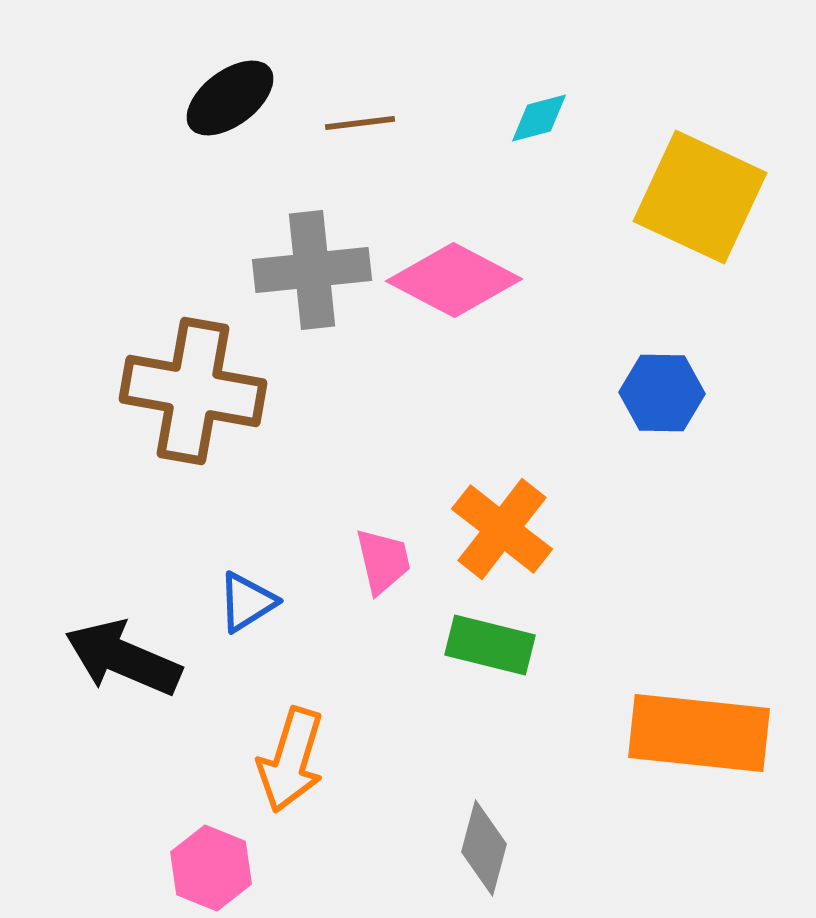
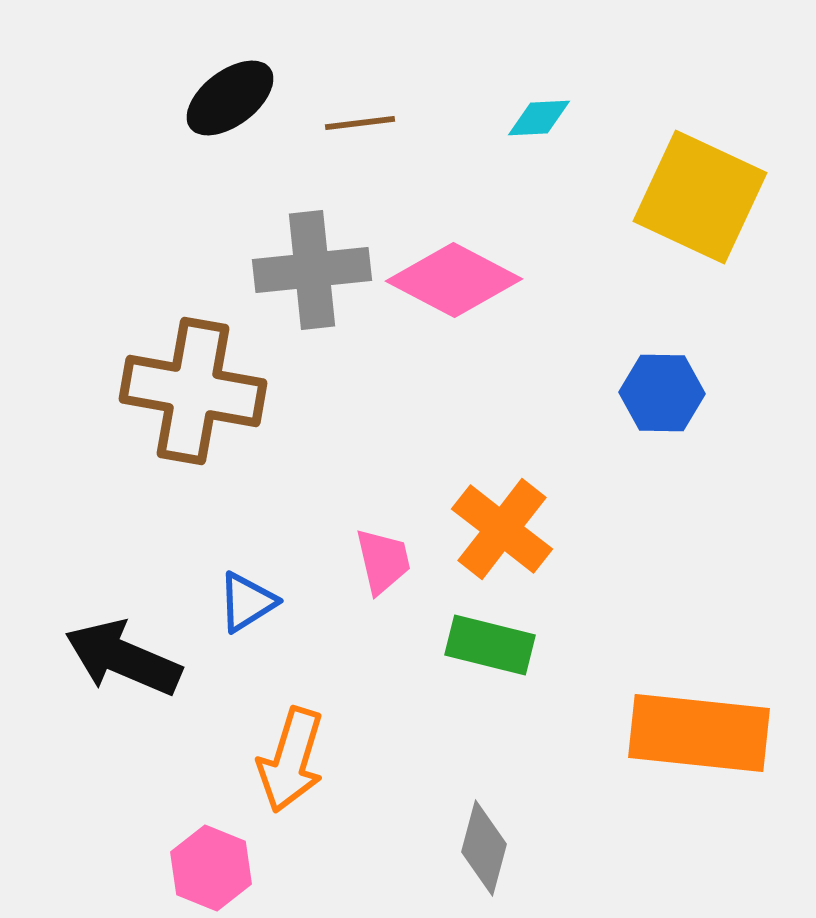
cyan diamond: rotated 12 degrees clockwise
